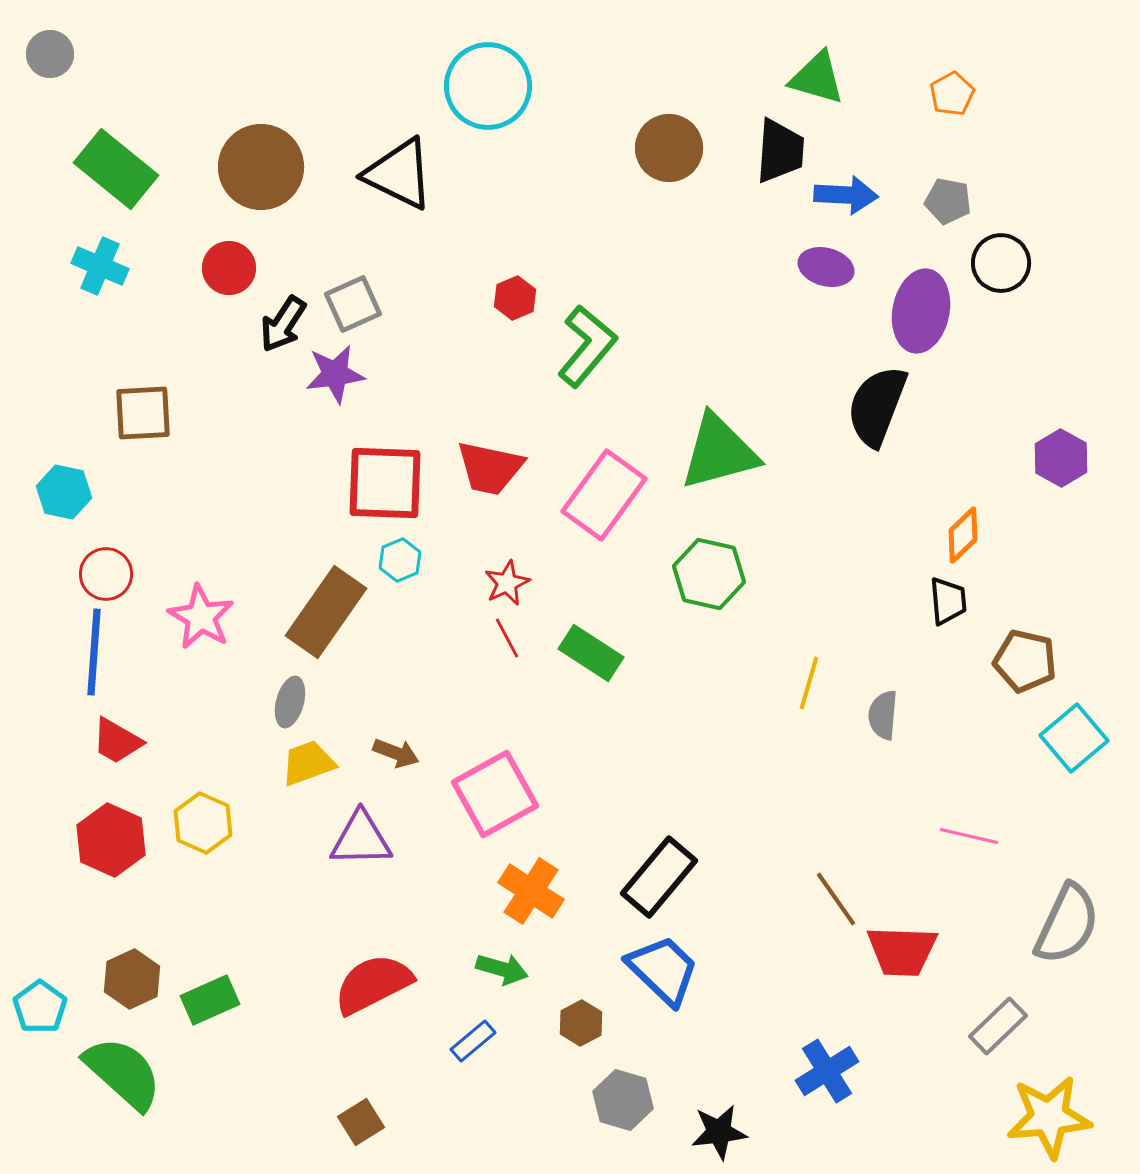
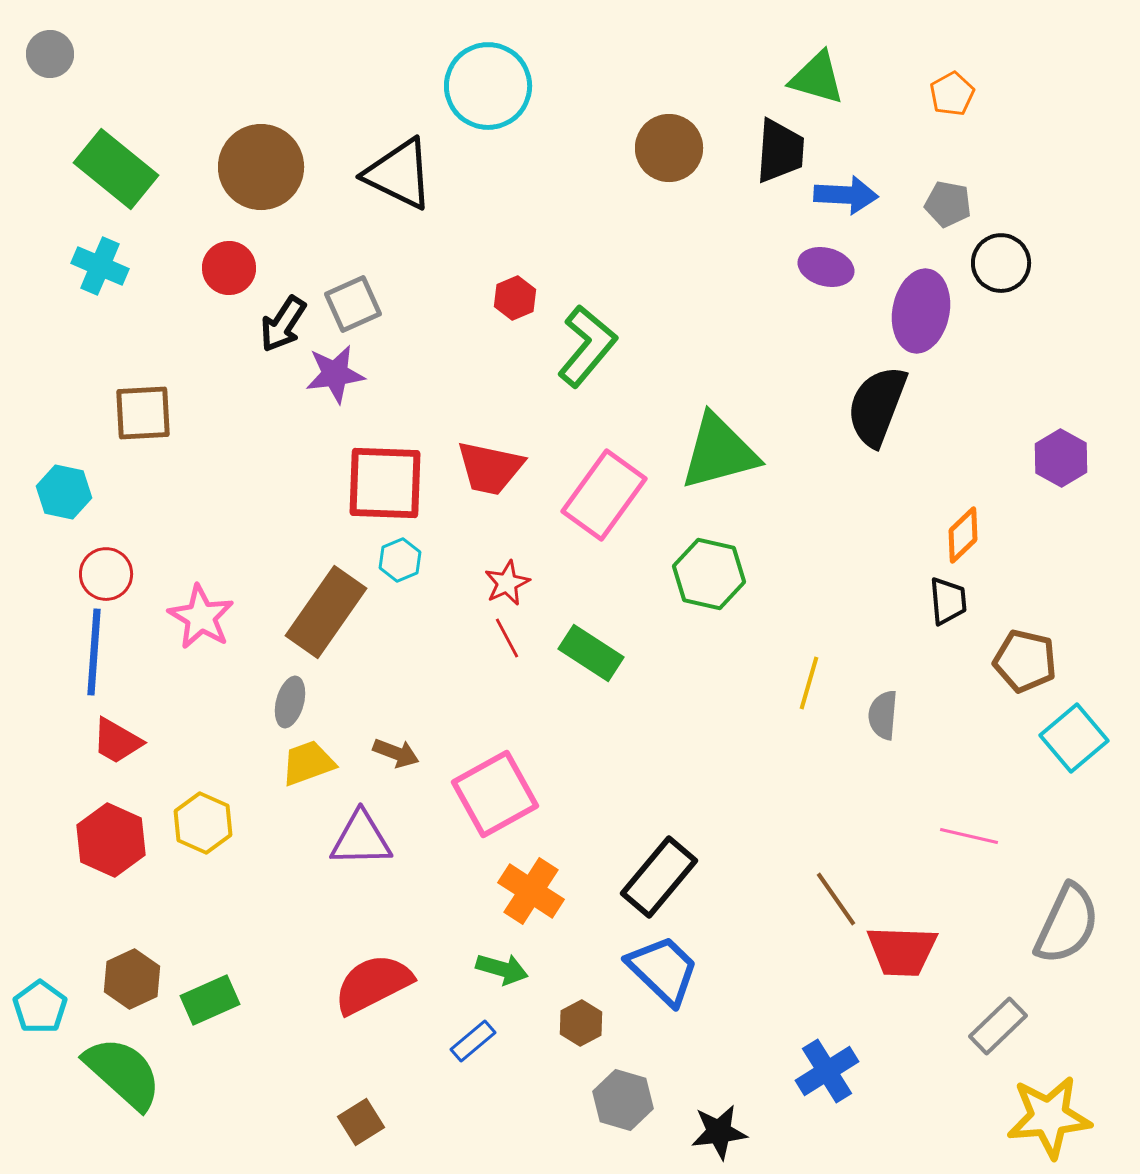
gray pentagon at (948, 201): moved 3 px down
